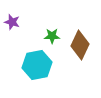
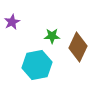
purple star: rotated 28 degrees clockwise
brown diamond: moved 2 px left, 2 px down
